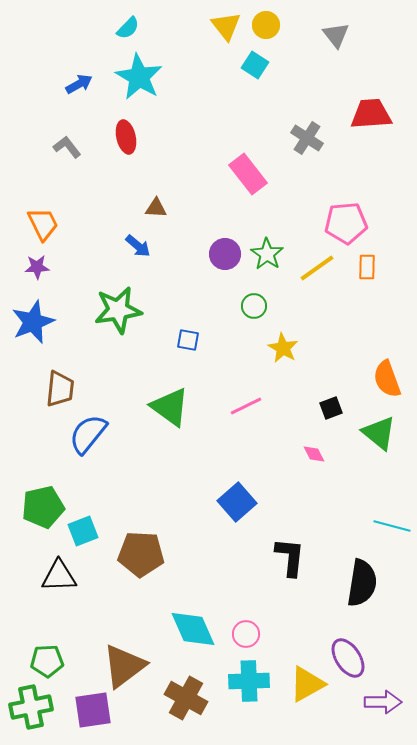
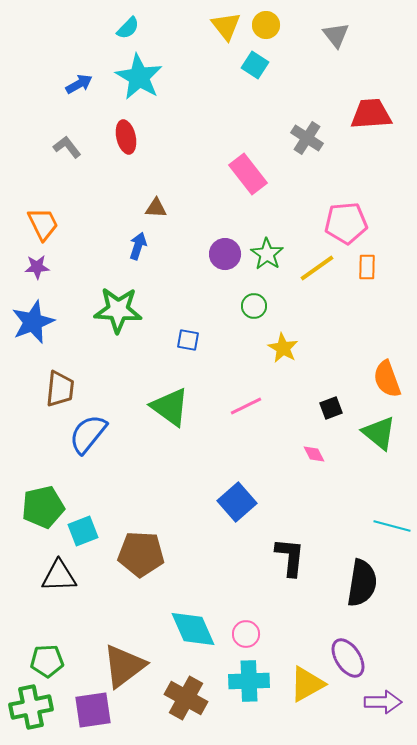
blue arrow at (138, 246): rotated 112 degrees counterclockwise
green star at (118, 310): rotated 12 degrees clockwise
